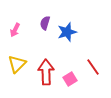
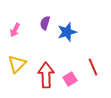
red line: rotated 12 degrees clockwise
red arrow: moved 3 px down
